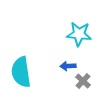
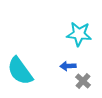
cyan semicircle: moved 1 px left, 1 px up; rotated 28 degrees counterclockwise
